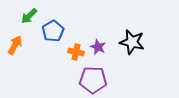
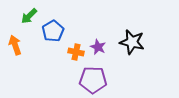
orange arrow: rotated 48 degrees counterclockwise
